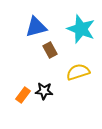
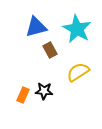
cyan star: moved 4 px left; rotated 8 degrees clockwise
yellow semicircle: rotated 15 degrees counterclockwise
orange rectangle: rotated 14 degrees counterclockwise
